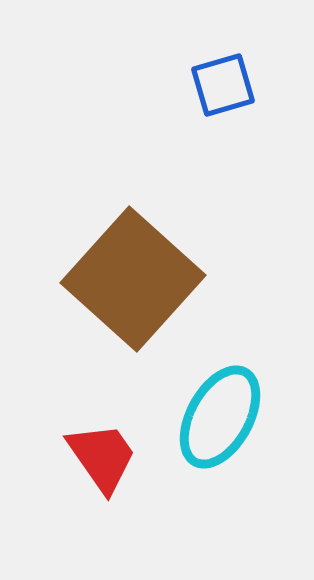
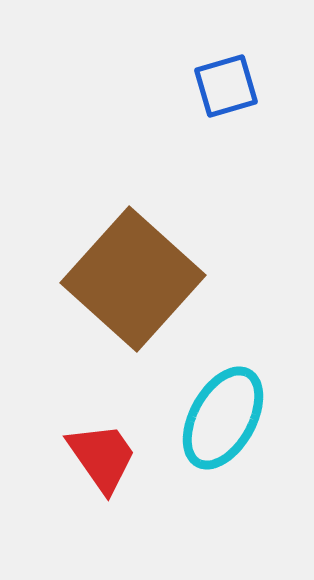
blue square: moved 3 px right, 1 px down
cyan ellipse: moved 3 px right, 1 px down
